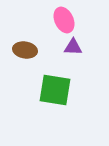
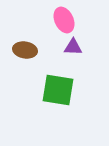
green square: moved 3 px right
